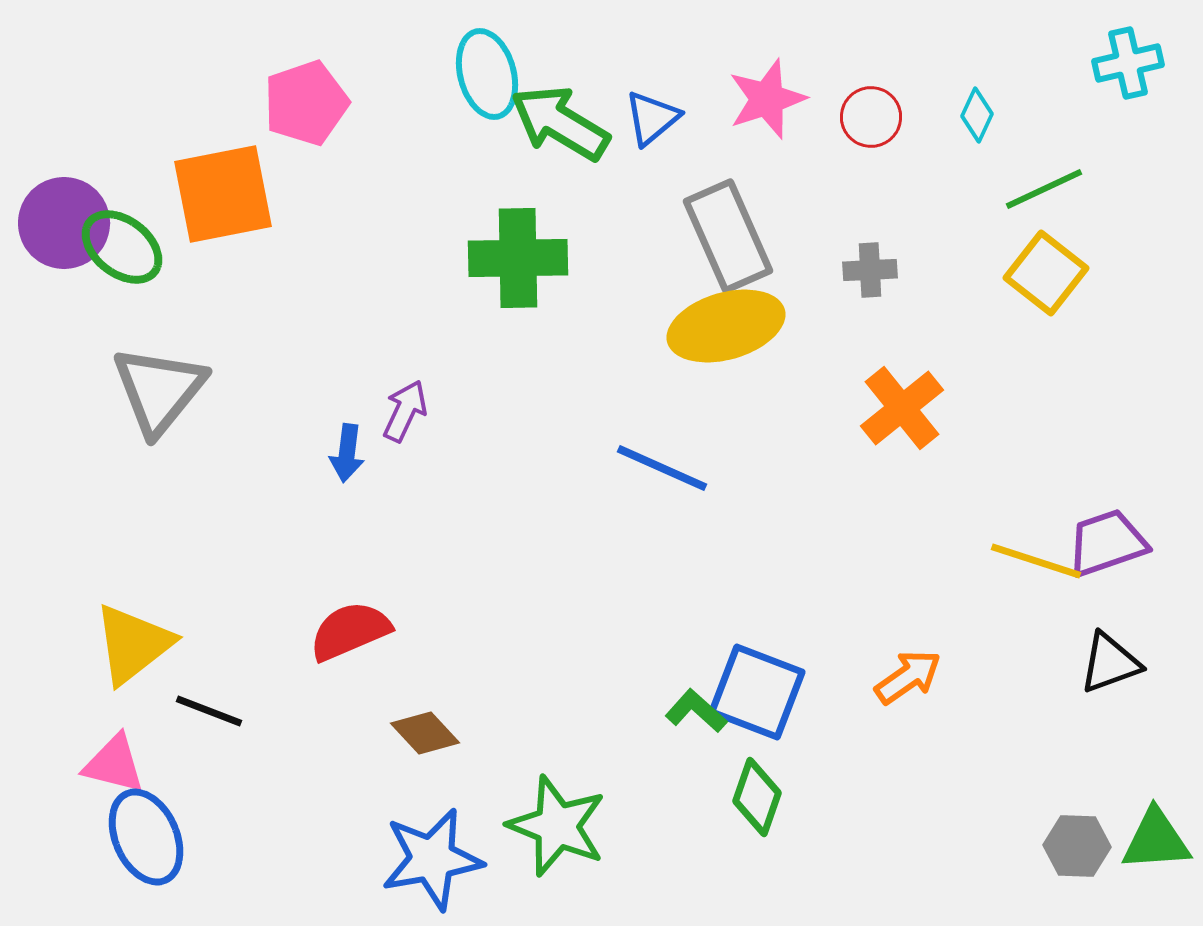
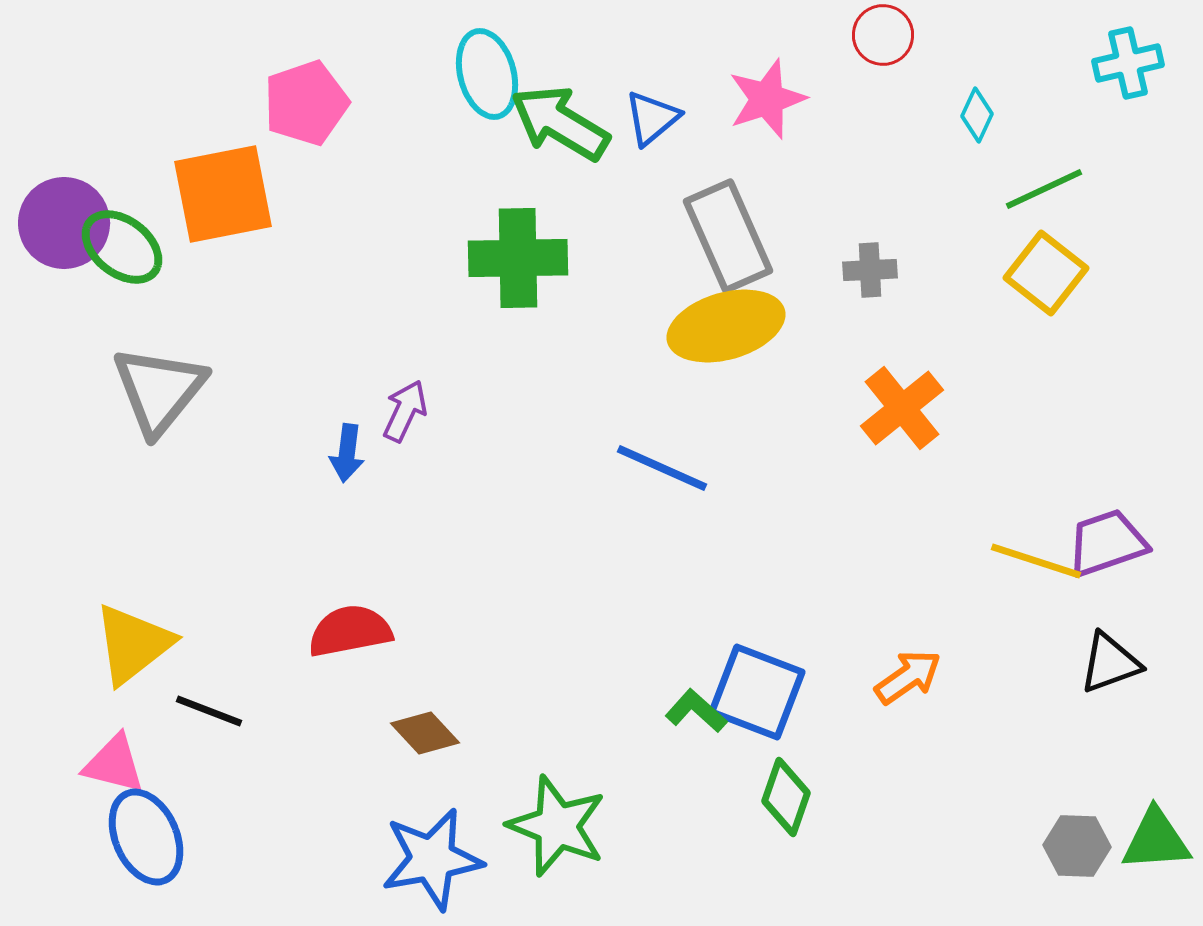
red circle: moved 12 px right, 82 px up
red semicircle: rotated 12 degrees clockwise
green diamond: moved 29 px right
